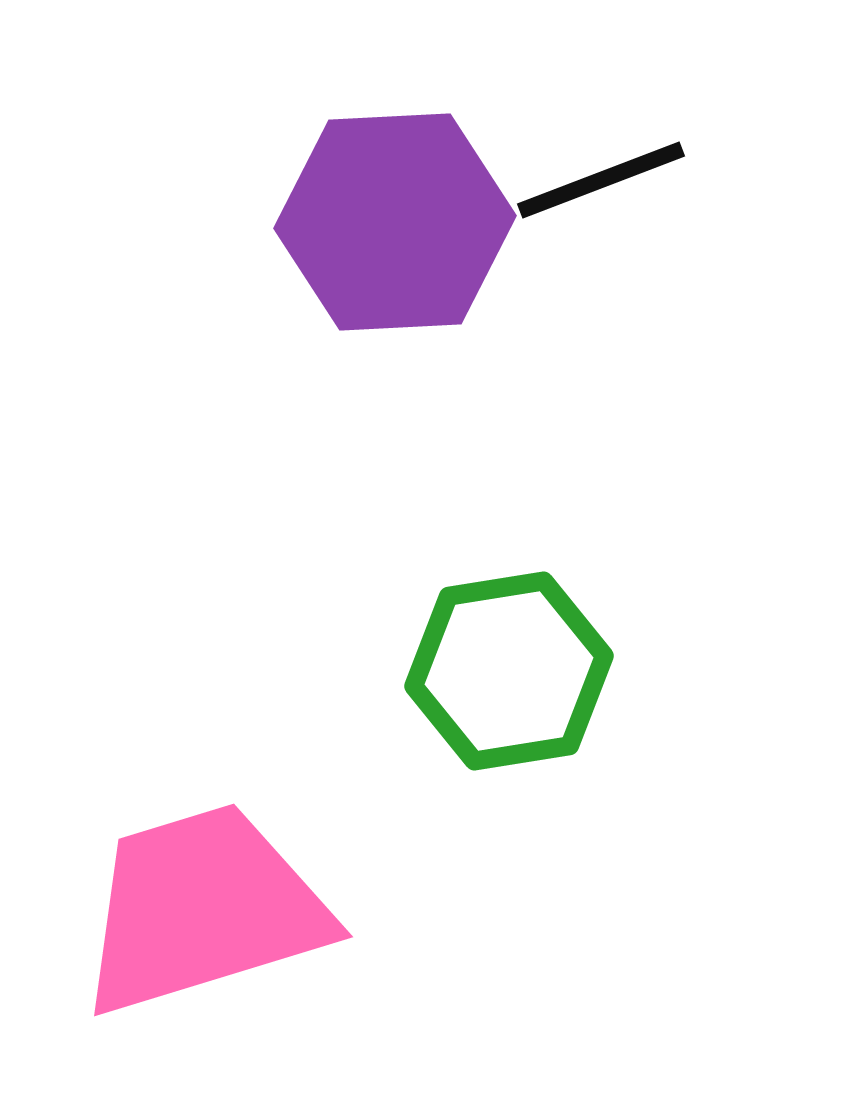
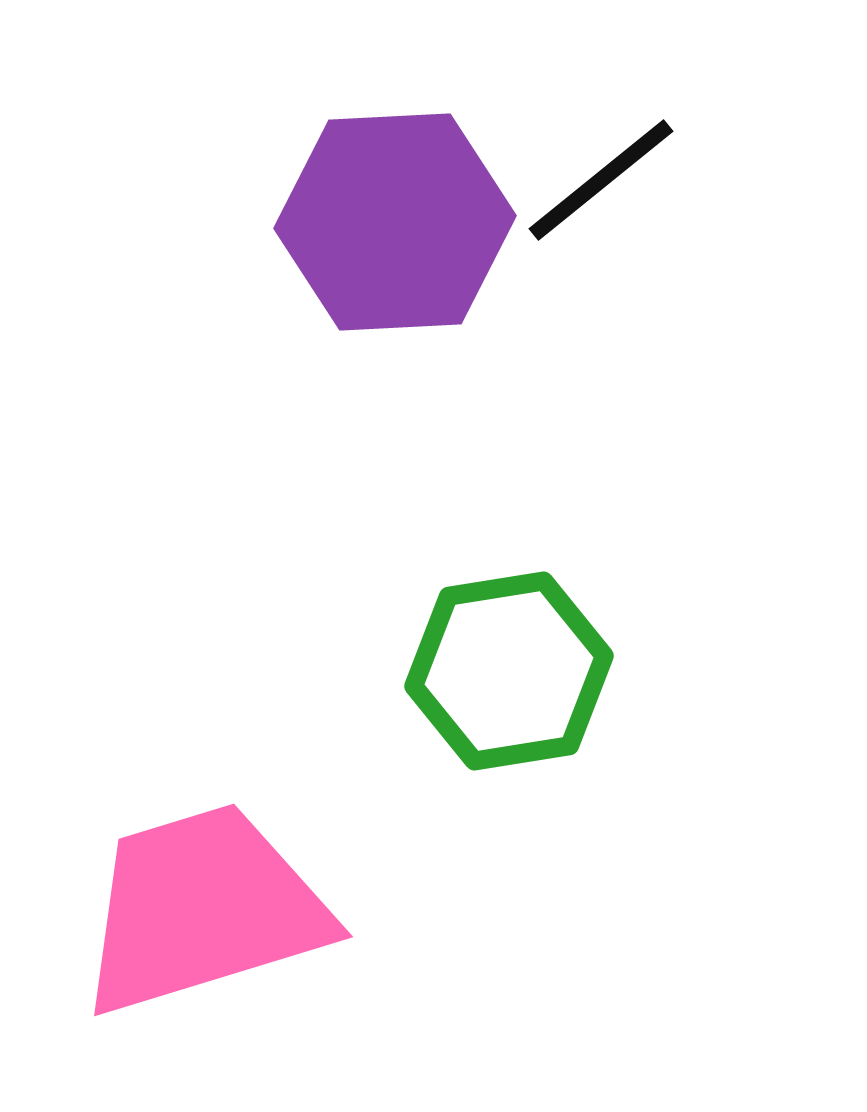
black line: rotated 18 degrees counterclockwise
